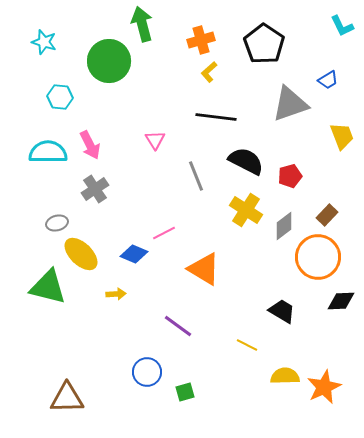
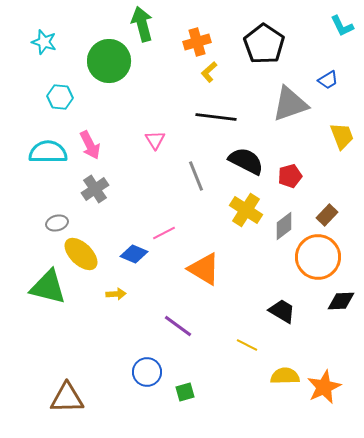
orange cross: moved 4 px left, 2 px down
